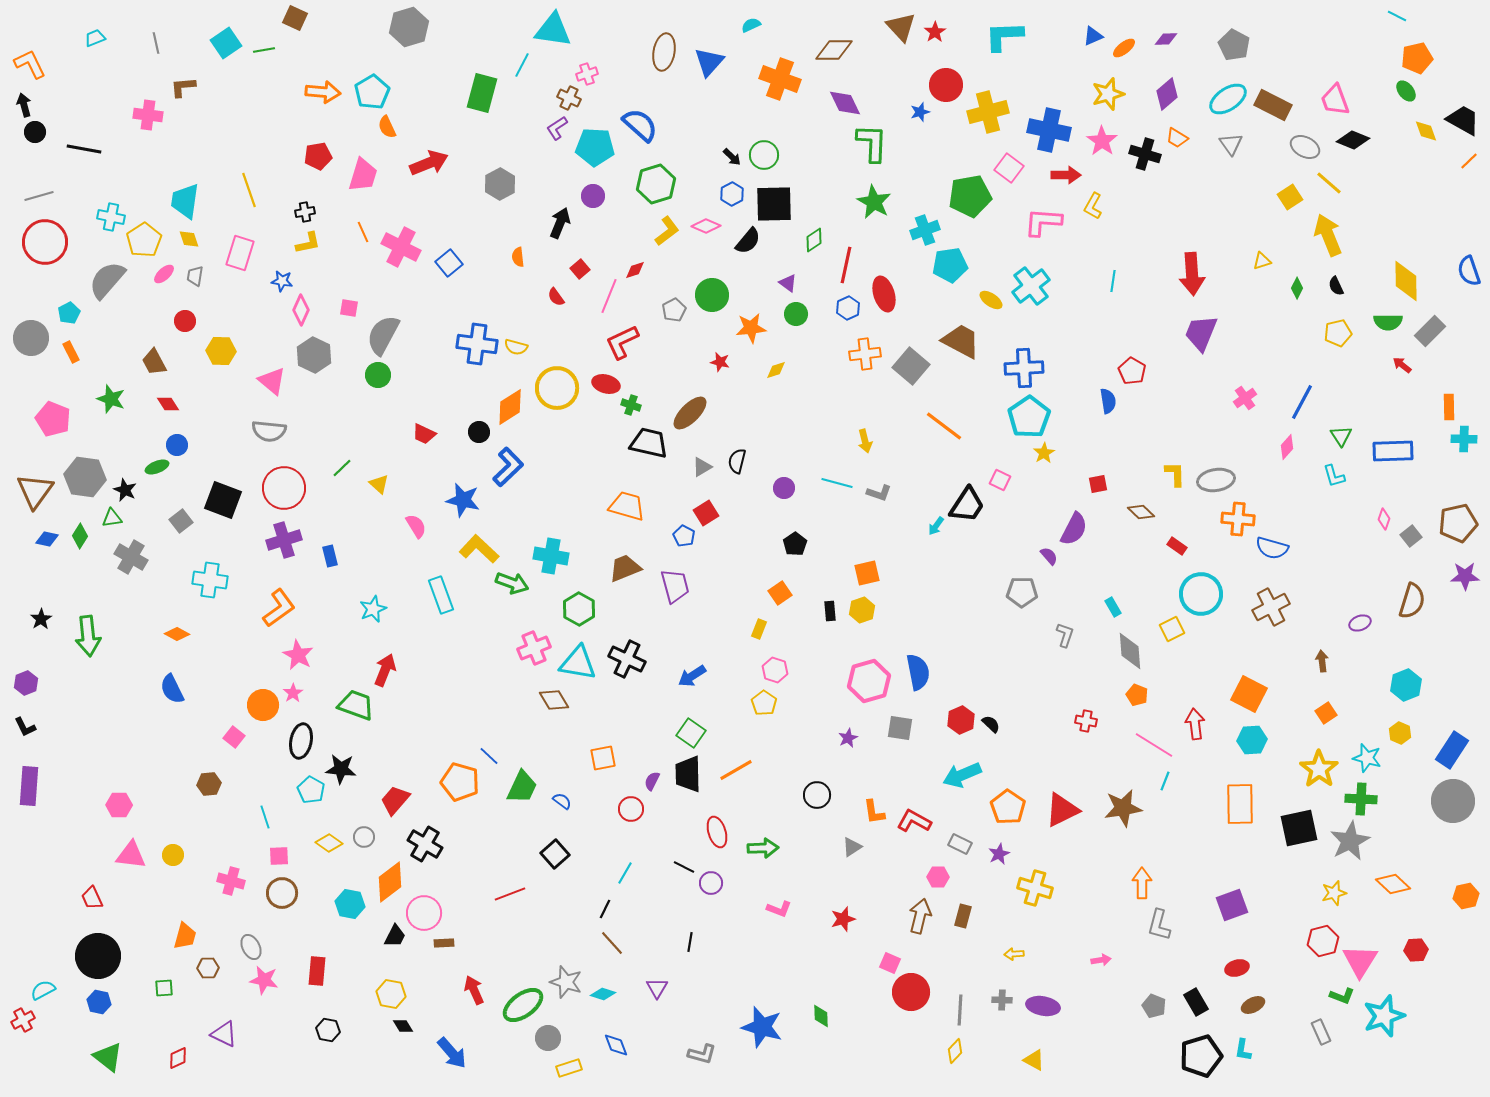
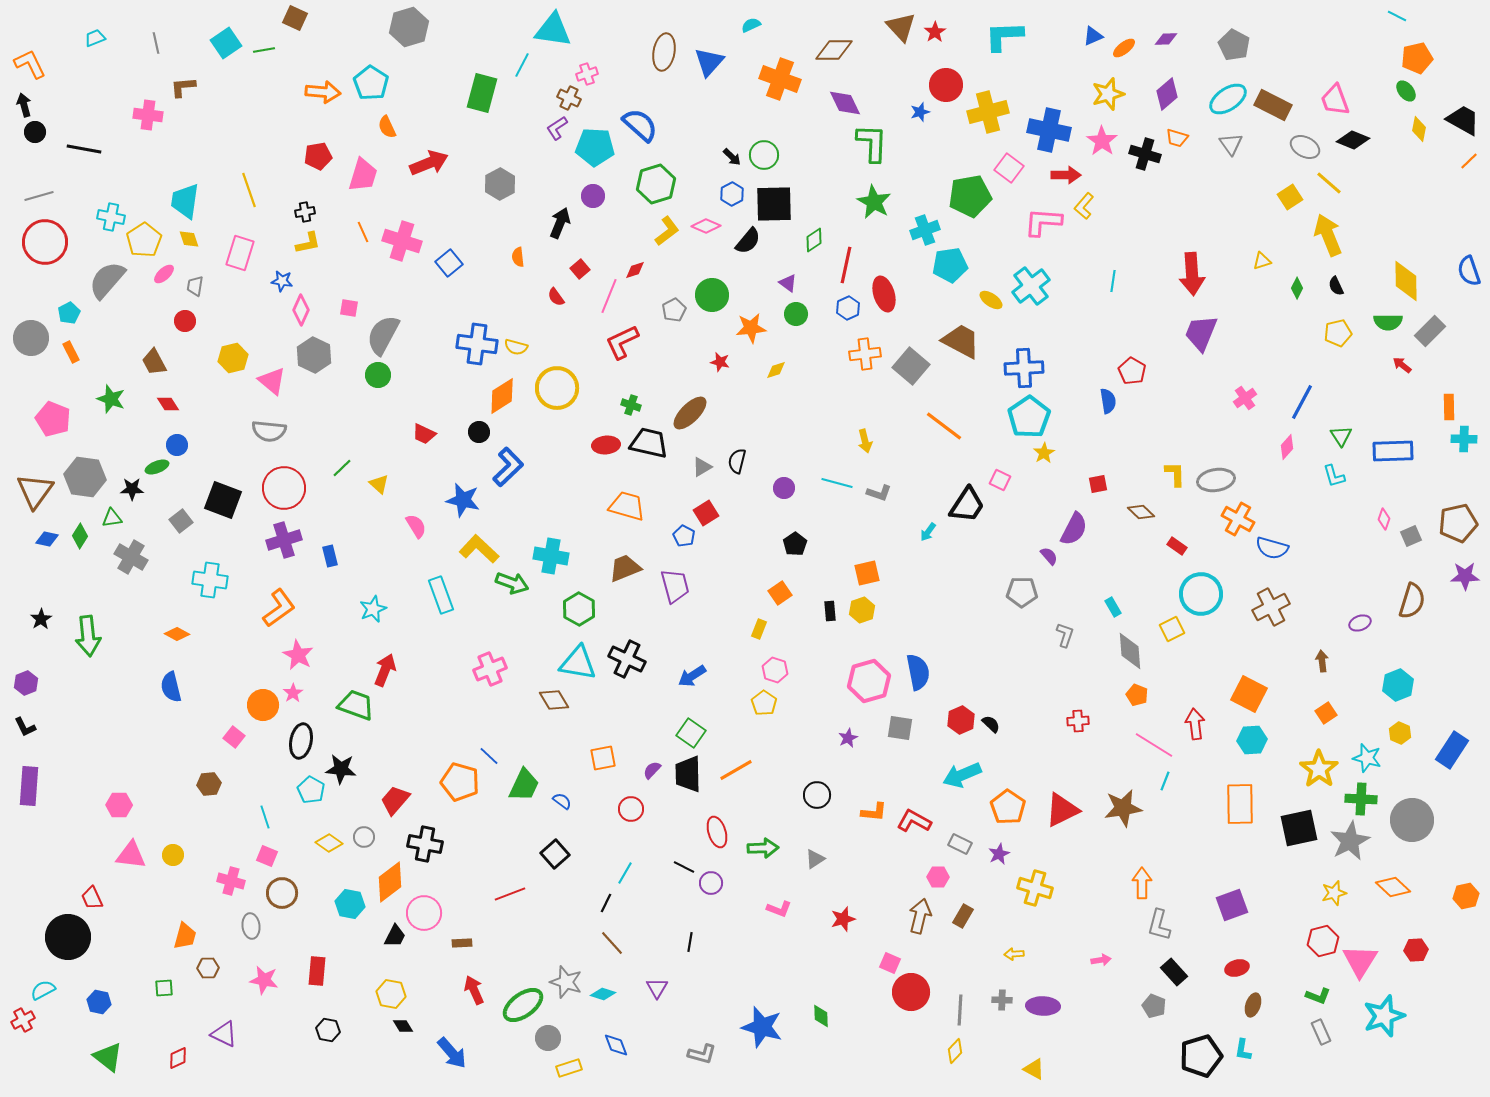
cyan pentagon at (372, 92): moved 1 px left, 9 px up; rotated 8 degrees counterclockwise
yellow diamond at (1426, 131): moved 7 px left, 2 px up; rotated 30 degrees clockwise
orange trapezoid at (1177, 138): rotated 15 degrees counterclockwise
yellow L-shape at (1093, 206): moved 9 px left; rotated 12 degrees clockwise
pink cross at (401, 247): moved 1 px right, 6 px up; rotated 9 degrees counterclockwise
gray trapezoid at (195, 276): moved 10 px down
yellow hexagon at (221, 351): moved 12 px right, 7 px down; rotated 16 degrees counterclockwise
red ellipse at (606, 384): moved 61 px down; rotated 20 degrees counterclockwise
orange diamond at (510, 407): moved 8 px left, 11 px up
black star at (125, 490): moved 7 px right, 1 px up; rotated 25 degrees counterclockwise
orange cross at (1238, 519): rotated 24 degrees clockwise
cyan arrow at (936, 526): moved 8 px left, 6 px down
gray square at (1411, 536): rotated 15 degrees clockwise
pink cross at (534, 648): moved 44 px left, 21 px down
cyan hexagon at (1406, 685): moved 8 px left
blue semicircle at (172, 689): moved 1 px left, 2 px up; rotated 12 degrees clockwise
red cross at (1086, 721): moved 8 px left; rotated 15 degrees counterclockwise
purple semicircle at (652, 781): moved 11 px up; rotated 18 degrees clockwise
green trapezoid at (522, 787): moved 2 px right, 2 px up
gray circle at (1453, 801): moved 41 px left, 19 px down
orange L-shape at (874, 812): rotated 76 degrees counterclockwise
black cross at (425, 844): rotated 20 degrees counterclockwise
gray triangle at (852, 847): moved 37 px left, 12 px down
pink square at (279, 856): moved 12 px left; rotated 25 degrees clockwise
orange diamond at (1393, 884): moved 3 px down
black line at (605, 909): moved 1 px right, 6 px up
brown rectangle at (963, 916): rotated 15 degrees clockwise
brown rectangle at (444, 943): moved 18 px right
gray ellipse at (251, 947): moved 21 px up; rotated 20 degrees clockwise
black circle at (98, 956): moved 30 px left, 19 px up
green L-shape at (1342, 996): moved 24 px left
black rectangle at (1196, 1002): moved 22 px left, 30 px up; rotated 12 degrees counterclockwise
brown ellipse at (1253, 1005): rotated 45 degrees counterclockwise
purple ellipse at (1043, 1006): rotated 8 degrees counterclockwise
yellow triangle at (1034, 1060): moved 9 px down
